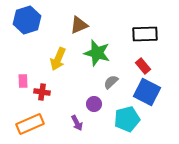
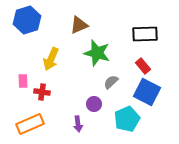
yellow arrow: moved 7 px left
cyan pentagon: rotated 10 degrees counterclockwise
purple arrow: moved 1 px right, 1 px down; rotated 21 degrees clockwise
